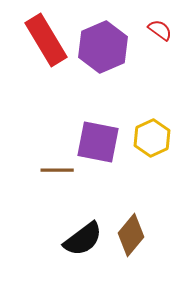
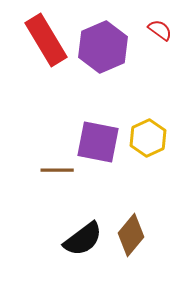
yellow hexagon: moved 4 px left
